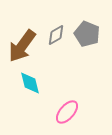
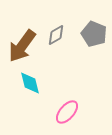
gray pentagon: moved 7 px right
